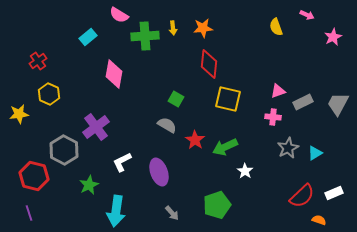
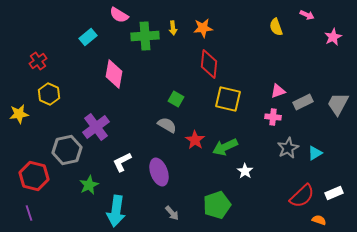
gray hexagon: moved 3 px right; rotated 20 degrees clockwise
